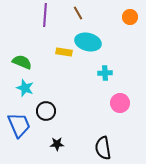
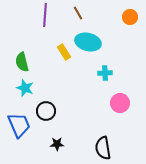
yellow rectangle: rotated 49 degrees clockwise
green semicircle: rotated 126 degrees counterclockwise
